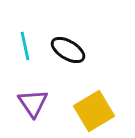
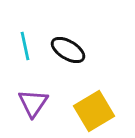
purple triangle: rotated 8 degrees clockwise
